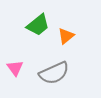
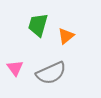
green trapezoid: rotated 145 degrees clockwise
gray semicircle: moved 3 px left
